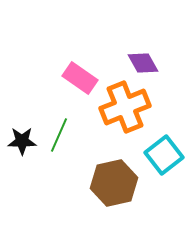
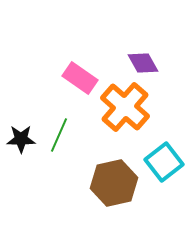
orange cross: rotated 27 degrees counterclockwise
black star: moved 1 px left, 2 px up
cyan square: moved 7 px down
